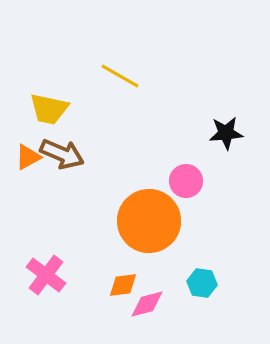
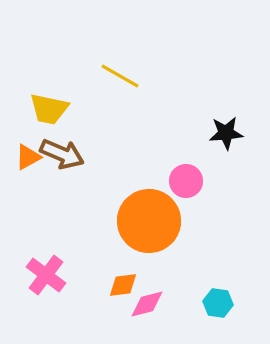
cyan hexagon: moved 16 px right, 20 px down
